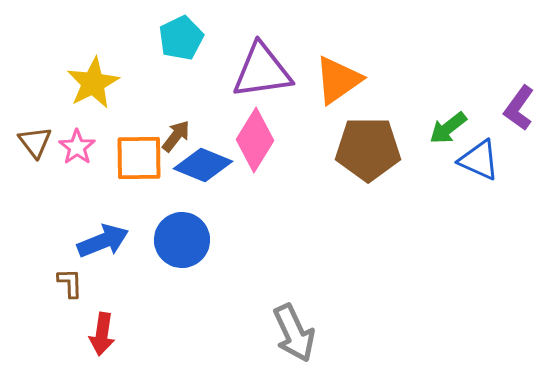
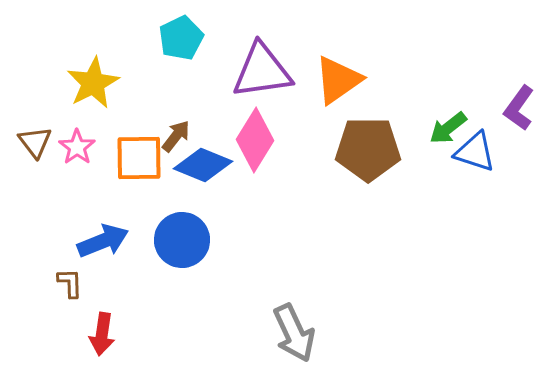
blue triangle: moved 4 px left, 8 px up; rotated 6 degrees counterclockwise
